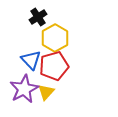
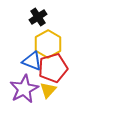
yellow hexagon: moved 7 px left, 6 px down
blue triangle: moved 1 px right, 1 px down; rotated 25 degrees counterclockwise
red pentagon: moved 1 px left, 2 px down
yellow triangle: moved 2 px right, 2 px up
